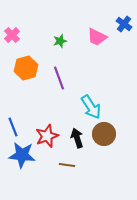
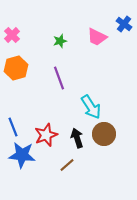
orange hexagon: moved 10 px left
red star: moved 1 px left, 1 px up
brown line: rotated 49 degrees counterclockwise
